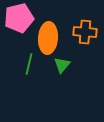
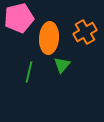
orange cross: rotated 35 degrees counterclockwise
orange ellipse: moved 1 px right
green line: moved 8 px down
